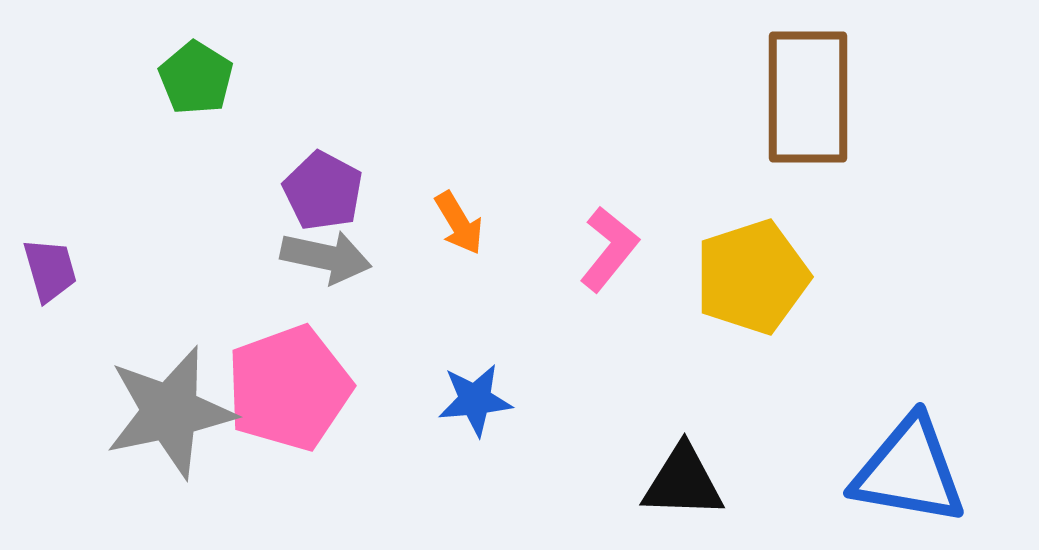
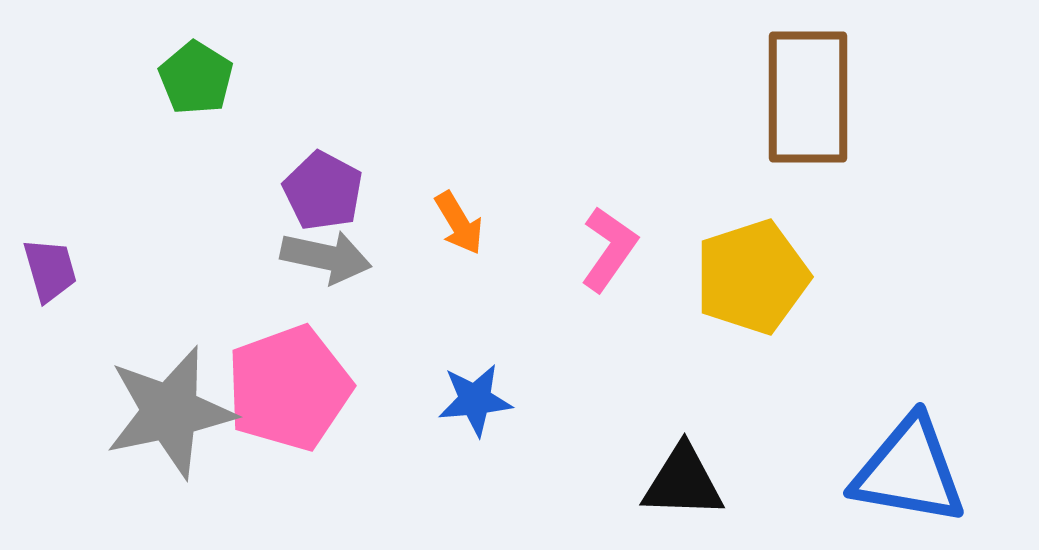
pink L-shape: rotated 4 degrees counterclockwise
